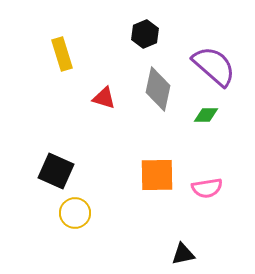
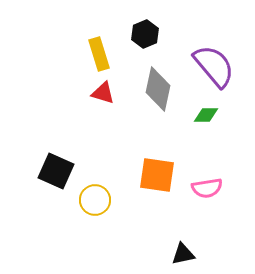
yellow rectangle: moved 37 px right
purple semicircle: rotated 9 degrees clockwise
red triangle: moved 1 px left, 5 px up
orange square: rotated 9 degrees clockwise
yellow circle: moved 20 px right, 13 px up
